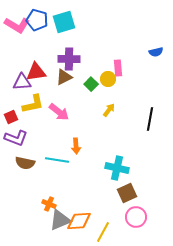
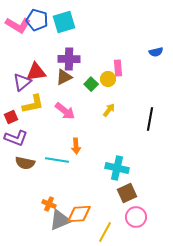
pink L-shape: moved 1 px right
purple triangle: rotated 36 degrees counterclockwise
pink arrow: moved 6 px right, 1 px up
orange diamond: moved 7 px up
yellow line: moved 2 px right
